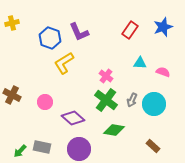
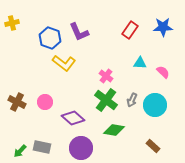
blue star: rotated 18 degrees clockwise
yellow L-shape: rotated 110 degrees counterclockwise
pink semicircle: rotated 24 degrees clockwise
brown cross: moved 5 px right, 7 px down
cyan circle: moved 1 px right, 1 px down
purple circle: moved 2 px right, 1 px up
